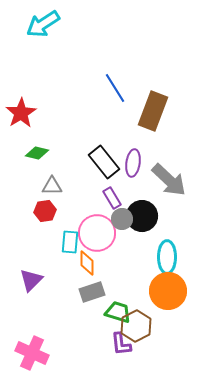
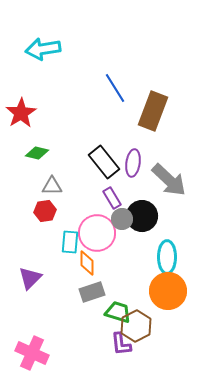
cyan arrow: moved 25 px down; rotated 24 degrees clockwise
purple triangle: moved 1 px left, 2 px up
